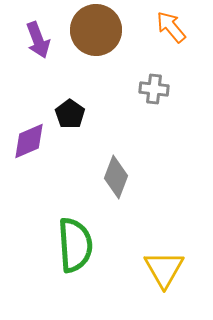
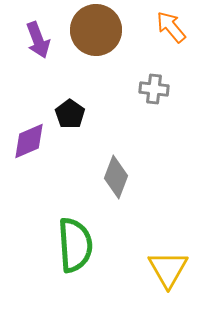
yellow triangle: moved 4 px right
